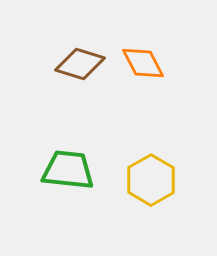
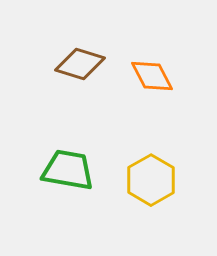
orange diamond: moved 9 px right, 13 px down
green trapezoid: rotated 4 degrees clockwise
